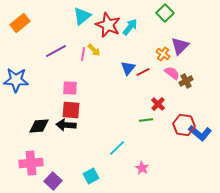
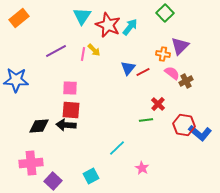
cyan triangle: rotated 18 degrees counterclockwise
orange rectangle: moved 1 px left, 5 px up
orange cross: rotated 24 degrees counterclockwise
